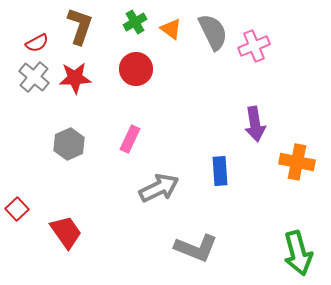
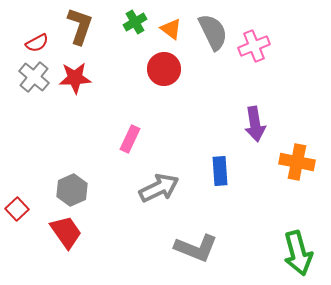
red circle: moved 28 px right
gray hexagon: moved 3 px right, 46 px down
